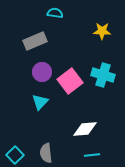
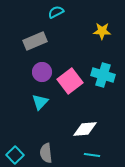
cyan semicircle: moved 1 px right, 1 px up; rotated 35 degrees counterclockwise
cyan line: rotated 14 degrees clockwise
